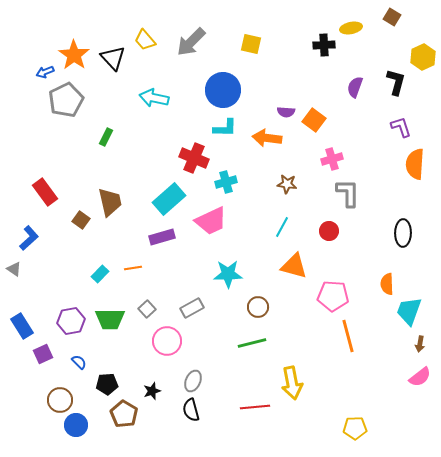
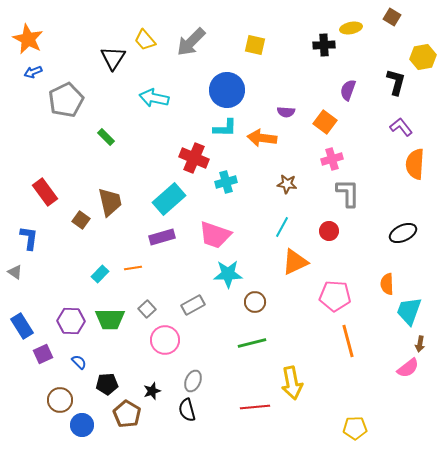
yellow square at (251, 44): moved 4 px right, 1 px down
orange star at (74, 55): moved 46 px left, 16 px up; rotated 8 degrees counterclockwise
yellow hexagon at (423, 57): rotated 15 degrees clockwise
black triangle at (113, 58): rotated 16 degrees clockwise
blue arrow at (45, 72): moved 12 px left
purple semicircle at (355, 87): moved 7 px left, 3 px down
blue circle at (223, 90): moved 4 px right
orange square at (314, 120): moved 11 px right, 2 px down
purple L-shape at (401, 127): rotated 20 degrees counterclockwise
green rectangle at (106, 137): rotated 72 degrees counterclockwise
orange arrow at (267, 138): moved 5 px left
pink trapezoid at (211, 221): moved 4 px right, 14 px down; rotated 44 degrees clockwise
black ellipse at (403, 233): rotated 64 degrees clockwise
blue L-shape at (29, 238): rotated 40 degrees counterclockwise
orange triangle at (294, 266): moved 1 px right, 4 px up; rotated 40 degrees counterclockwise
gray triangle at (14, 269): moved 1 px right, 3 px down
pink pentagon at (333, 296): moved 2 px right
brown circle at (258, 307): moved 3 px left, 5 px up
gray rectangle at (192, 308): moved 1 px right, 3 px up
purple hexagon at (71, 321): rotated 12 degrees clockwise
orange line at (348, 336): moved 5 px down
pink circle at (167, 341): moved 2 px left, 1 px up
pink semicircle at (420, 377): moved 12 px left, 9 px up
black semicircle at (191, 410): moved 4 px left
brown pentagon at (124, 414): moved 3 px right
blue circle at (76, 425): moved 6 px right
